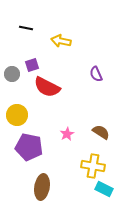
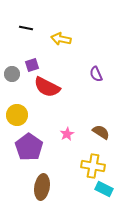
yellow arrow: moved 2 px up
purple pentagon: rotated 24 degrees clockwise
